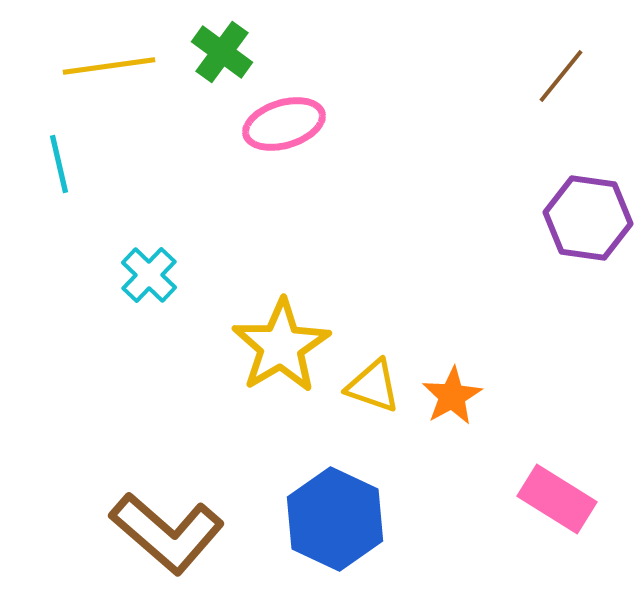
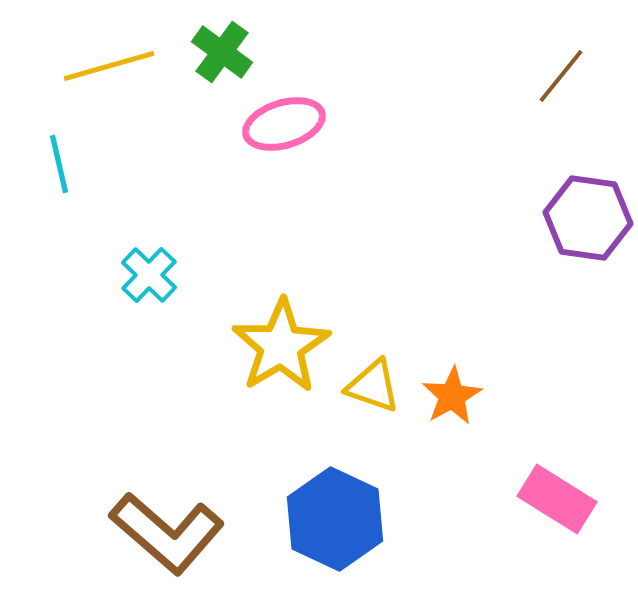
yellow line: rotated 8 degrees counterclockwise
